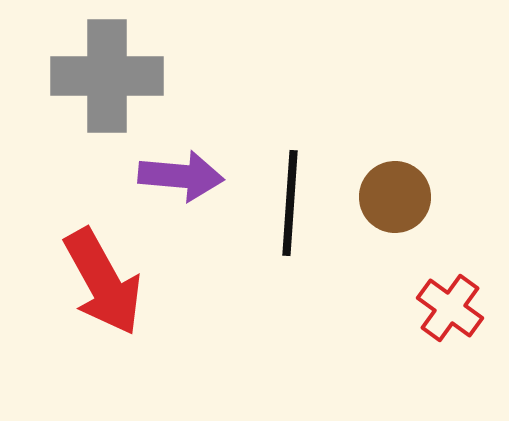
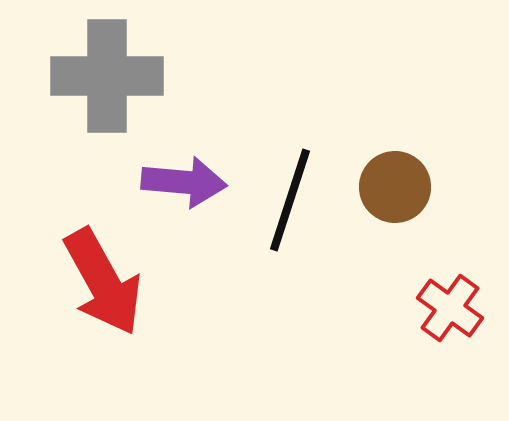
purple arrow: moved 3 px right, 6 px down
brown circle: moved 10 px up
black line: moved 3 px up; rotated 14 degrees clockwise
